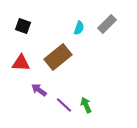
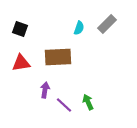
black square: moved 3 px left, 3 px down
brown rectangle: rotated 36 degrees clockwise
red triangle: rotated 12 degrees counterclockwise
purple arrow: moved 6 px right; rotated 63 degrees clockwise
green arrow: moved 2 px right, 3 px up
